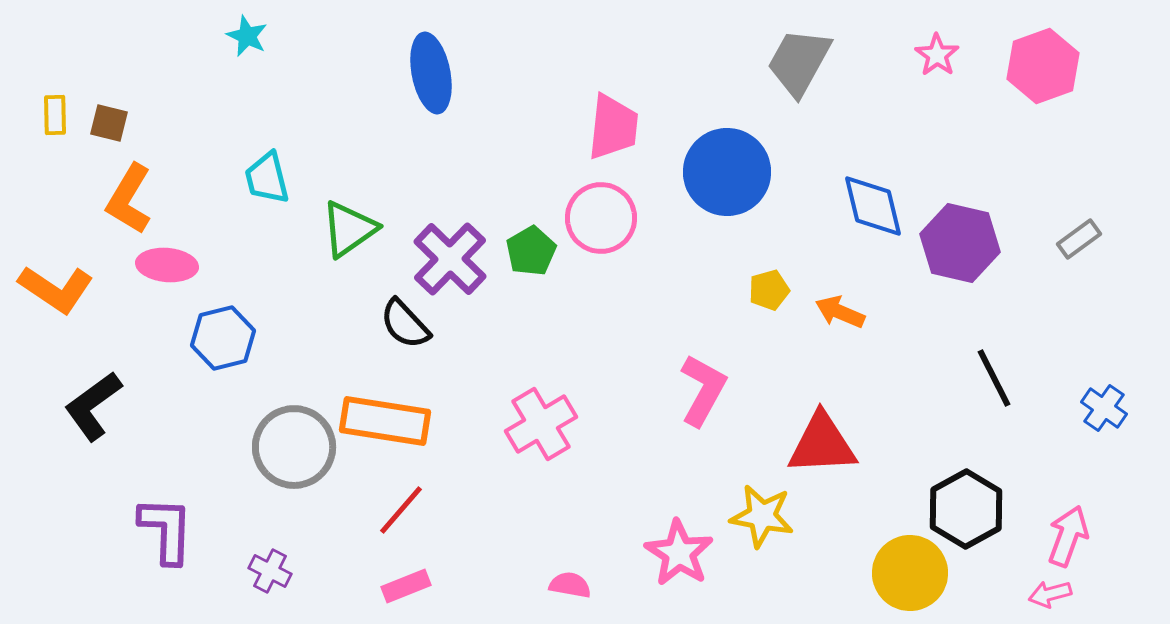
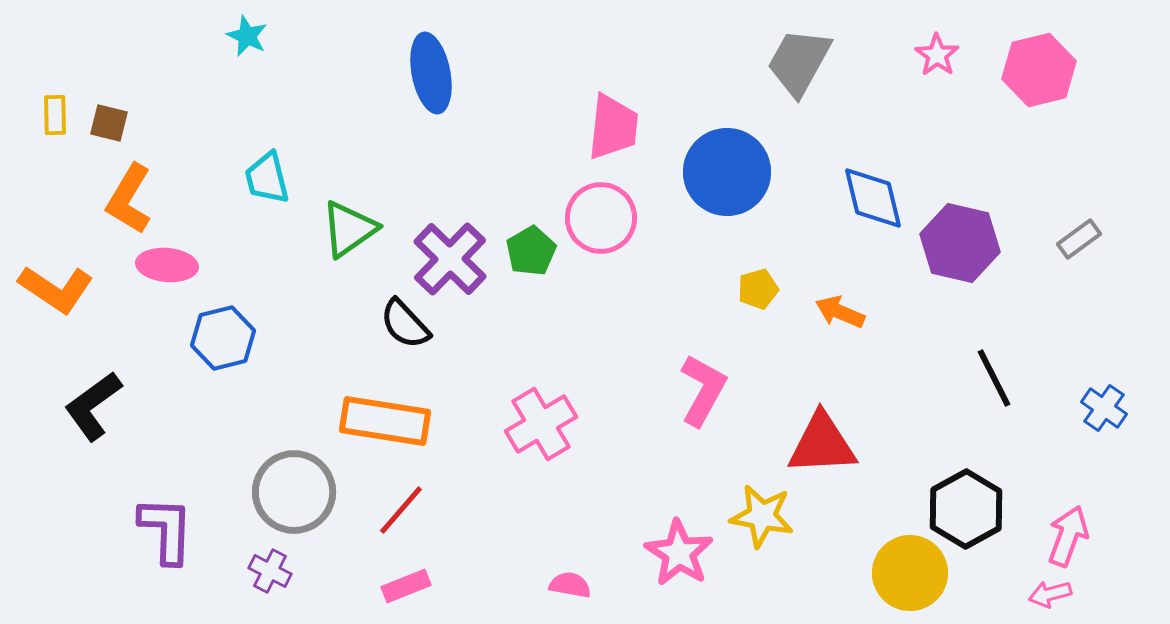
pink hexagon at (1043, 66): moved 4 px left, 4 px down; rotated 6 degrees clockwise
blue diamond at (873, 206): moved 8 px up
yellow pentagon at (769, 290): moved 11 px left, 1 px up
gray circle at (294, 447): moved 45 px down
